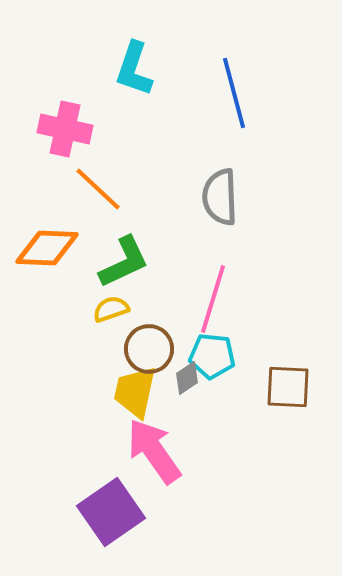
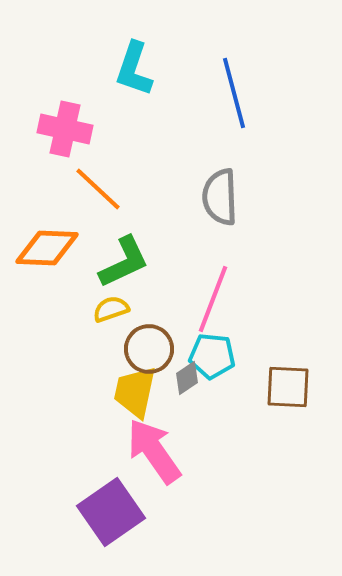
pink line: rotated 4 degrees clockwise
